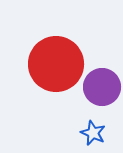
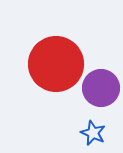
purple circle: moved 1 px left, 1 px down
